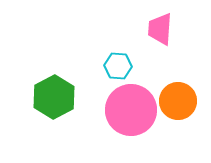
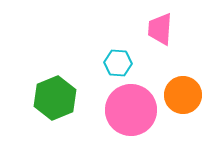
cyan hexagon: moved 3 px up
green hexagon: moved 1 px right, 1 px down; rotated 6 degrees clockwise
orange circle: moved 5 px right, 6 px up
